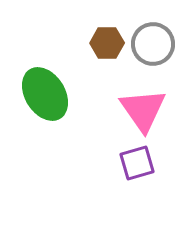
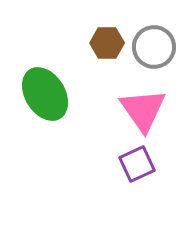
gray circle: moved 1 px right, 3 px down
purple square: moved 1 px down; rotated 9 degrees counterclockwise
